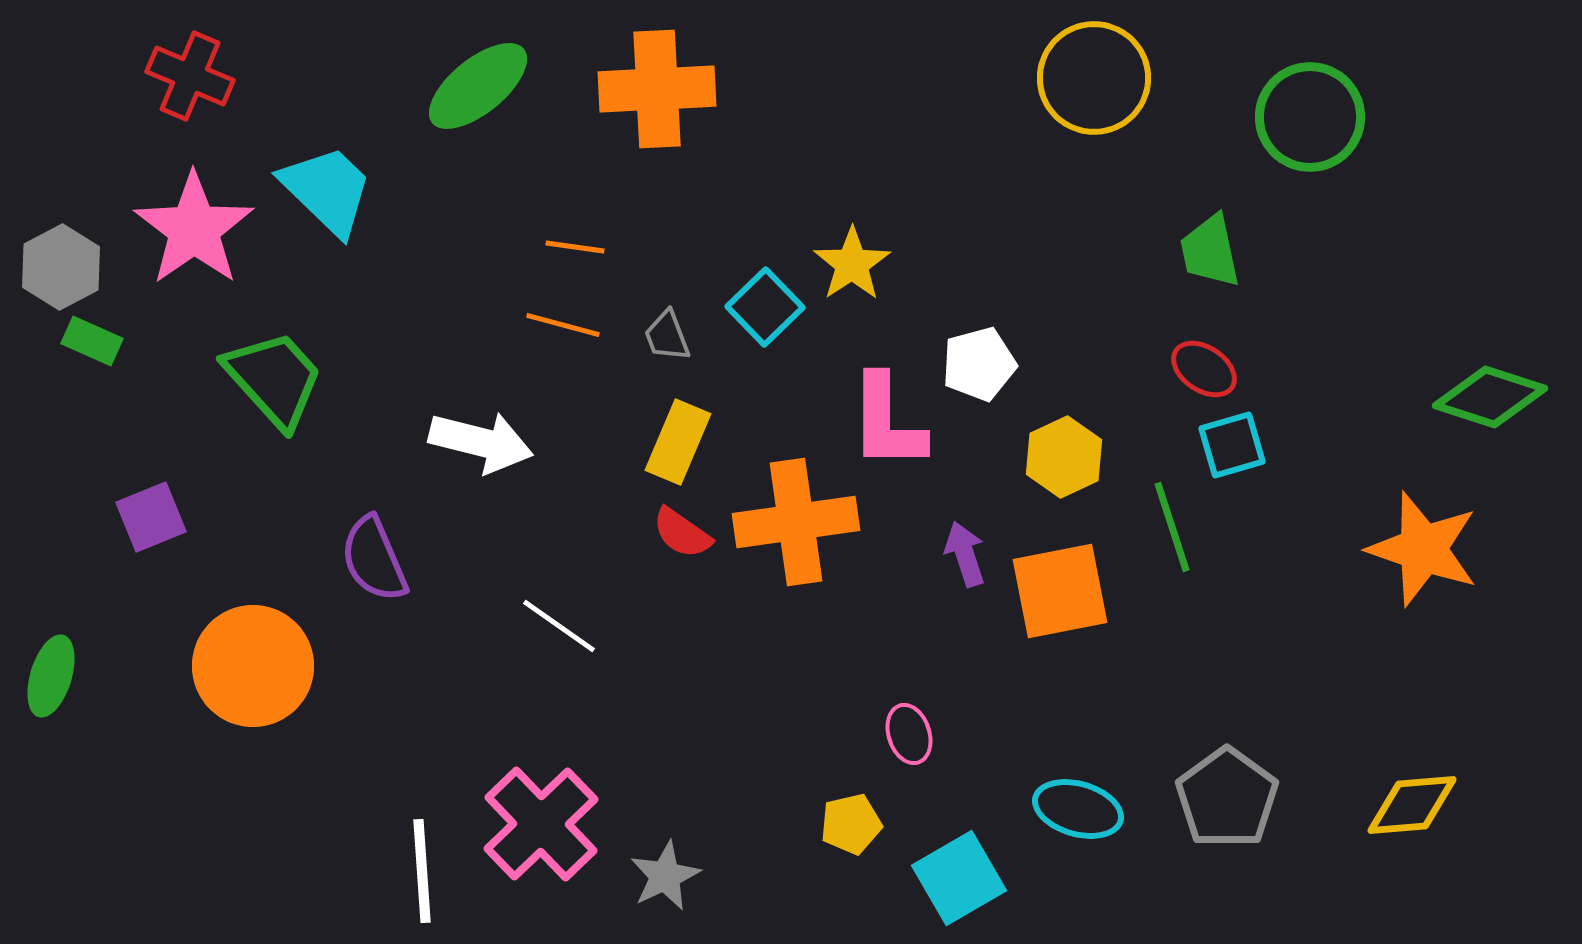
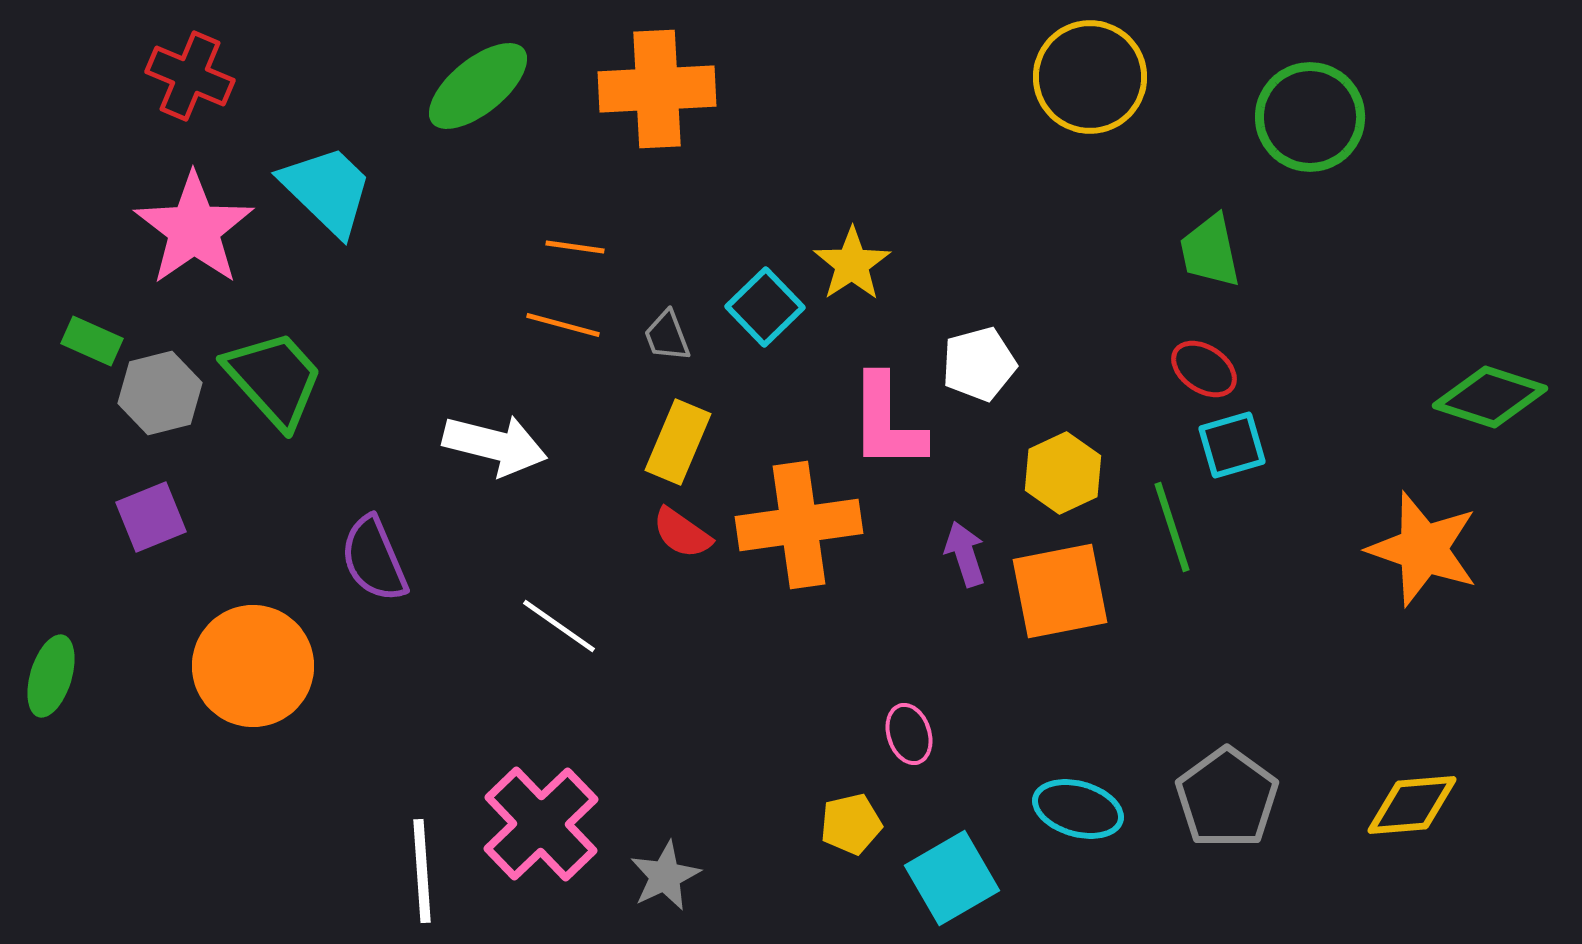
yellow circle at (1094, 78): moved 4 px left, 1 px up
gray hexagon at (61, 267): moved 99 px right, 126 px down; rotated 14 degrees clockwise
white arrow at (481, 442): moved 14 px right, 3 px down
yellow hexagon at (1064, 457): moved 1 px left, 16 px down
orange cross at (796, 522): moved 3 px right, 3 px down
cyan square at (959, 878): moved 7 px left
